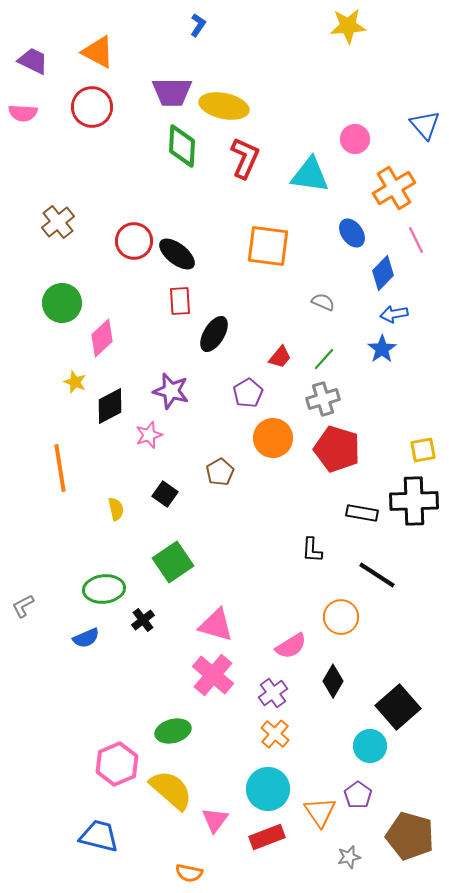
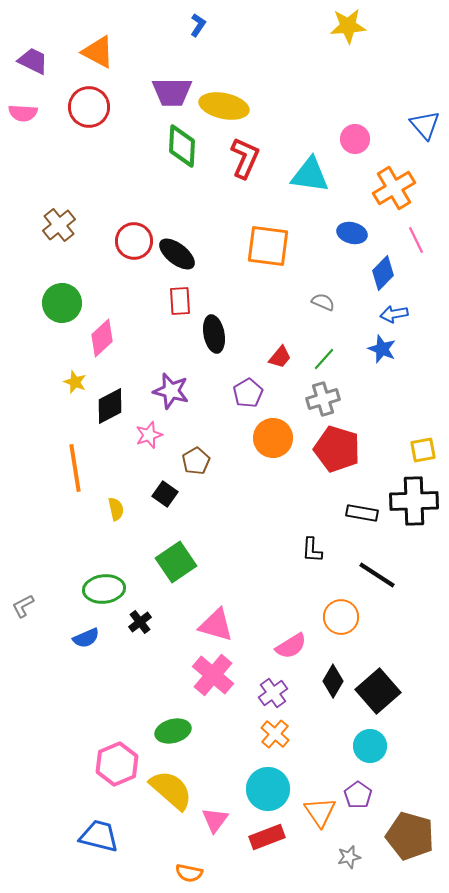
red circle at (92, 107): moved 3 px left
brown cross at (58, 222): moved 1 px right, 3 px down
blue ellipse at (352, 233): rotated 40 degrees counterclockwise
black ellipse at (214, 334): rotated 42 degrees counterclockwise
blue star at (382, 349): rotated 16 degrees counterclockwise
orange line at (60, 468): moved 15 px right
brown pentagon at (220, 472): moved 24 px left, 11 px up
green square at (173, 562): moved 3 px right
black cross at (143, 620): moved 3 px left, 2 px down
black square at (398, 707): moved 20 px left, 16 px up
